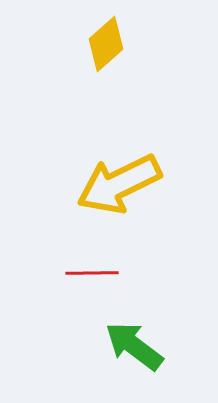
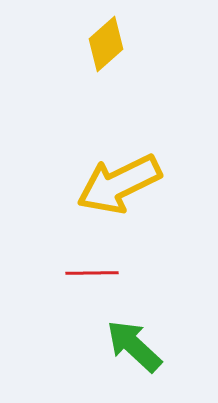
green arrow: rotated 6 degrees clockwise
